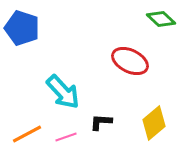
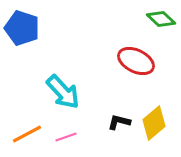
red ellipse: moved 6 px right
black L-shape: moved 18 px right; rotated 10 degrees clockwise
